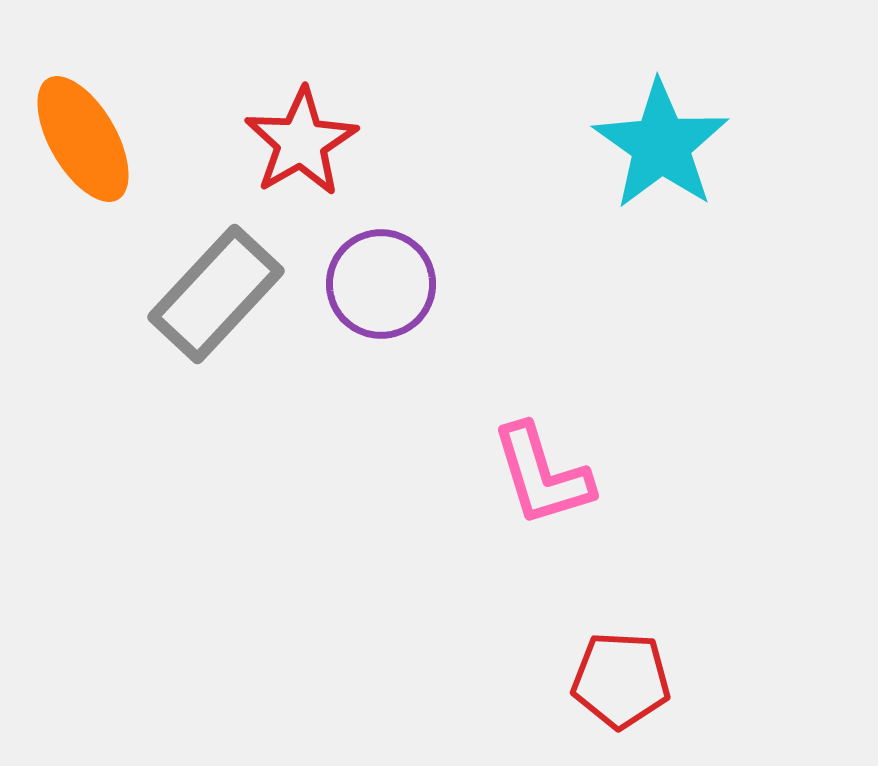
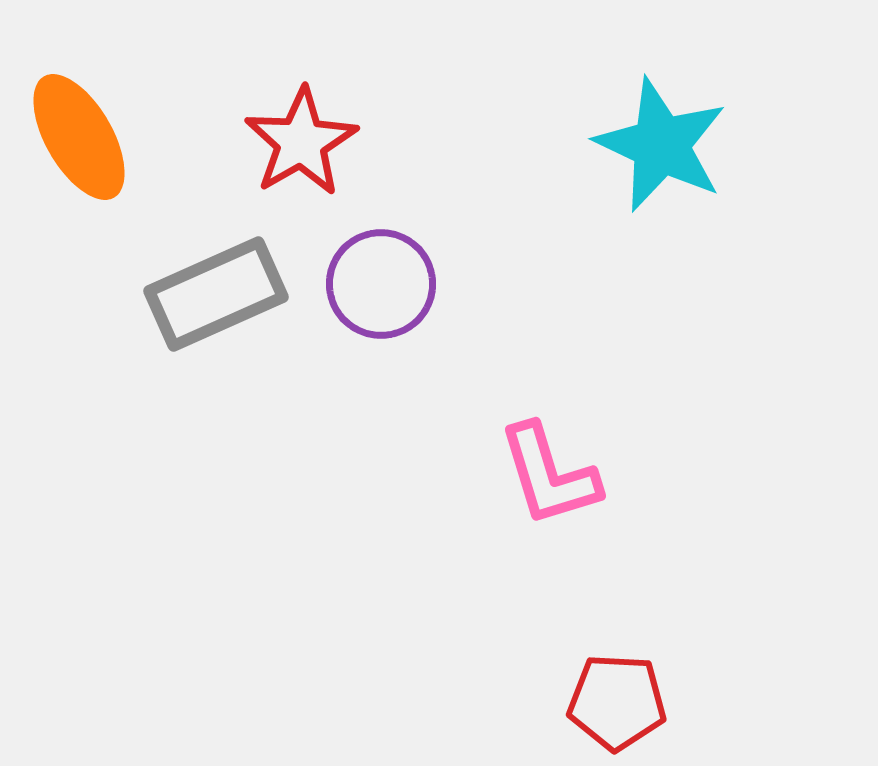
orange ellipse: moved 4 px left, 2 px up
cyan star: rotated 10 degrees counterclockwise
gray rectangle: rotated 23 degrees clockwise
pink L-shape: moved 7 px right
red pentagon: moved 4 px left, 22 px down
